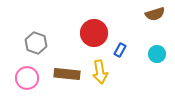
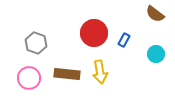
brown semicircle: rotated 54 degrees clockwise
blue rectangle: moved 4 px right, 10 px up
cyan circle: moved 1 px left
pink circle: moved 2 px right
